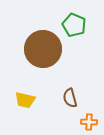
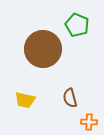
green pentagon: moved 3 px right
